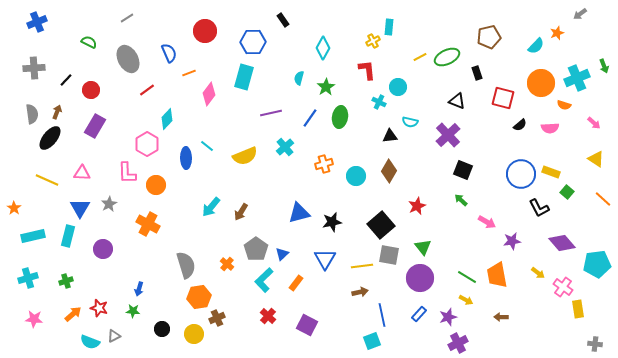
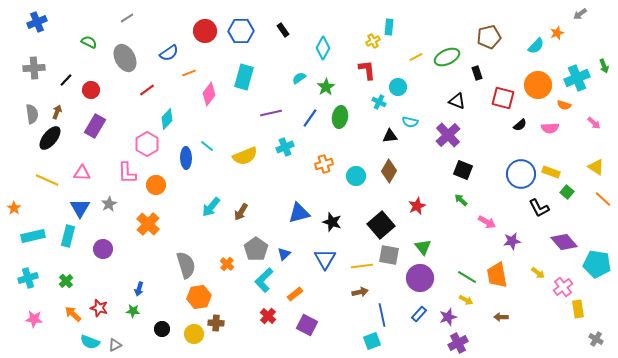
black rectangle at (283, 20): moved 10 px down
blue hexagon at (253, 42): moved 12 px left, 11 px up
blue semicircle at (169, 53): rotated 78 degrees clockwise
yellow line at (420, 57): moved 4 px left
gray ellipse at (128, 59): moved 3 px left, 1 px up
cyan semicircle at (299, 78): rotated 40 degrees clockwise
orange circle at (541, 83): moved 3 px left, 2 px down
cyan cross at (285, 147): rotated 18 degrees clockwise
yellow triangle at (596, 159): moved 8 px down
black star at (332, 222): rotated 30 degrees clockwise
orange cross at (148, 224): rotated 15 degrees clockwise
purple diamond at (562, 243): moved 2 px right, 1 px up
blue triangle at (282, 254): moved 2 px right
cyan pentagon at (597, 264): rotated 16 degrees clockwise
green cross at (66, 281): rotated 24 degrees counterclockwise
orange rectangle at (296, 283): moved 1 px left, 11 px down; rotated 14 degrees clockwise
pink cross at (563, 287): rotated 18 degrees clockwise
orange arrow at (73, 314): rotated 96 degrees counterclockwise
brown cross at (217, 318): moved 1 px left, 5 px down; rotated 28 degrees clockwise
gray triangle at (114, 336): moved 1 px right, 9 px down
gray cross at (595, 344): moved 1 px right, 5 px up; rotated 24 degrees clockwise
